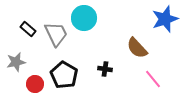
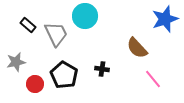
cyan circle: moved 1 px right, 2 px up
black rectangle: moved 4 px up
black cross: moved 3 px left
